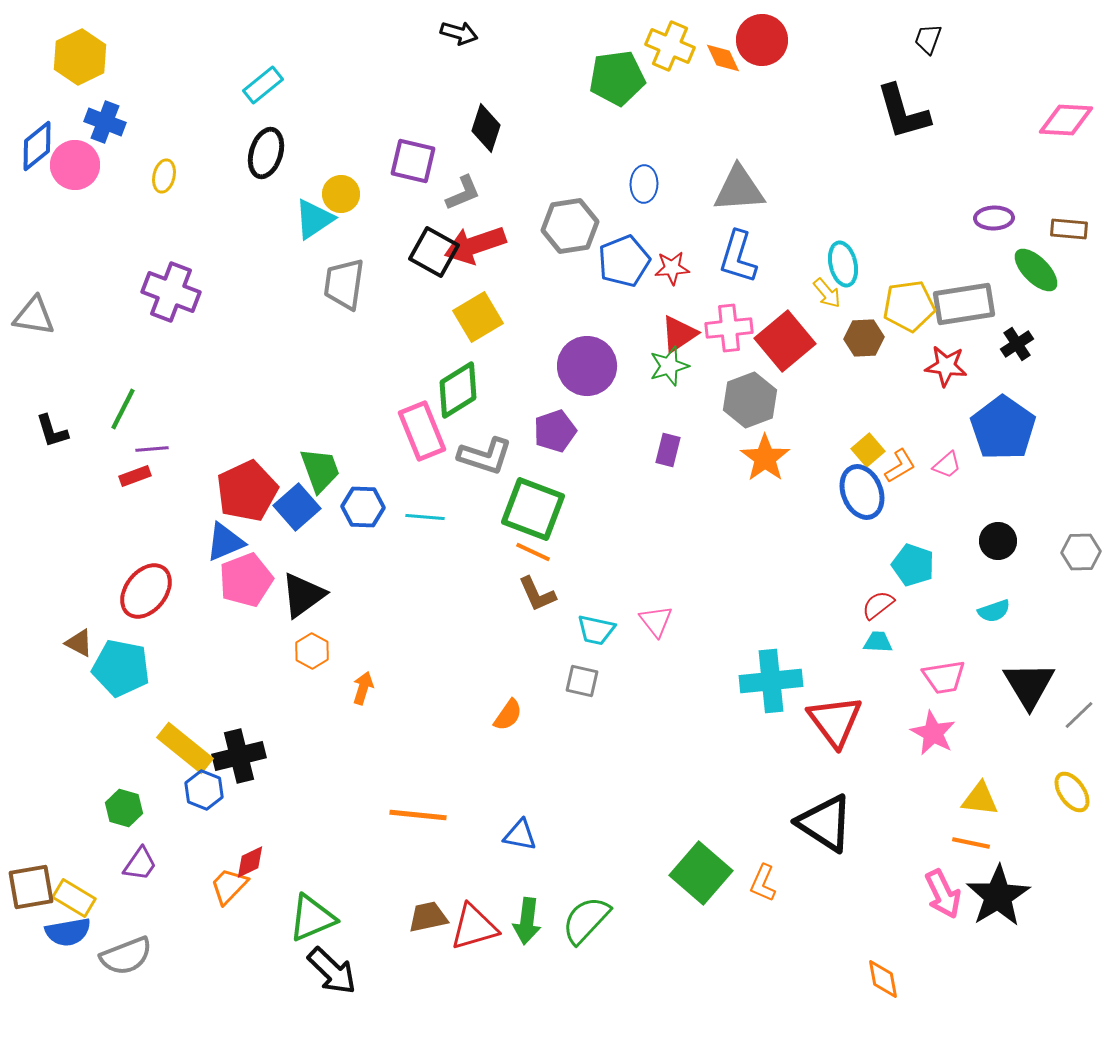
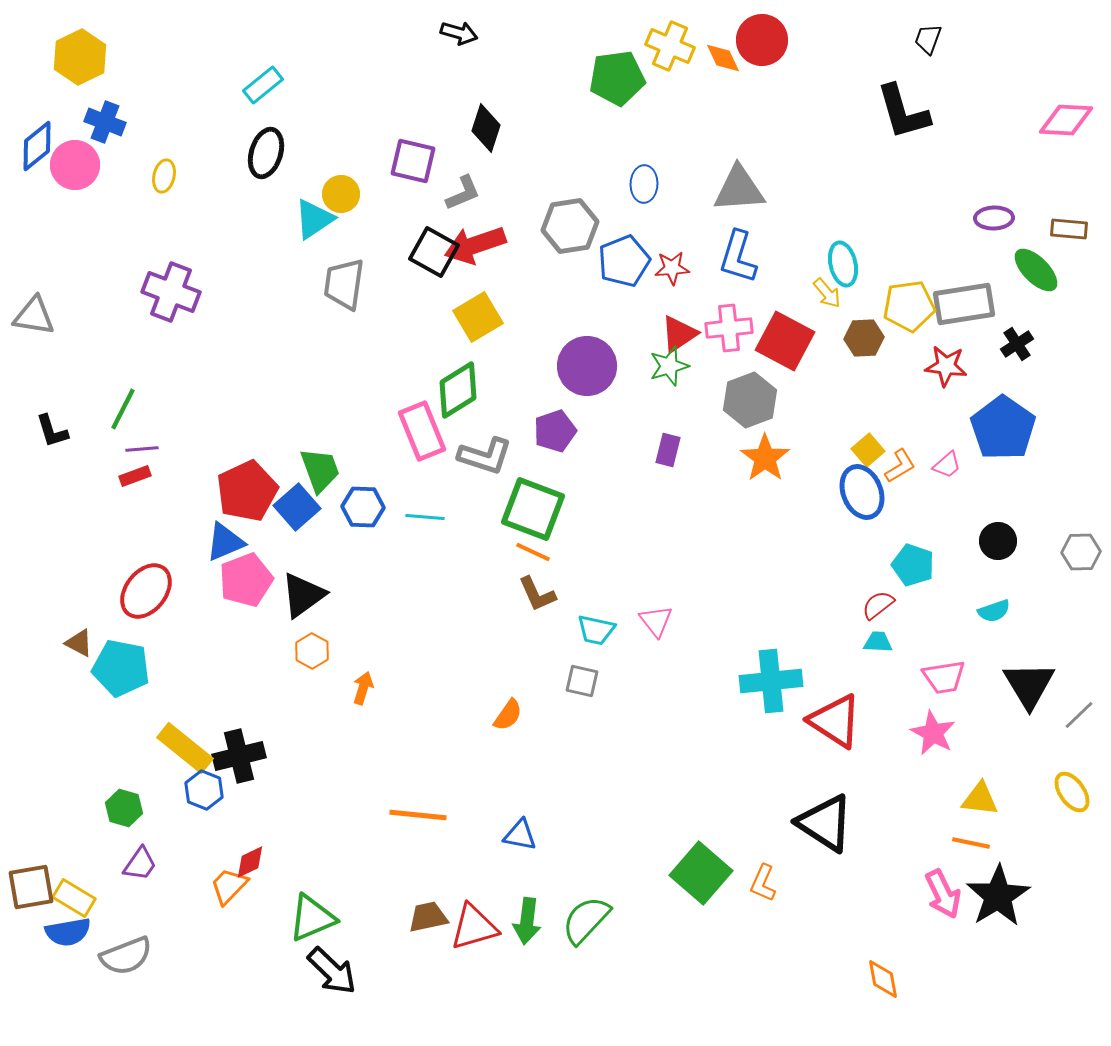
red square at (785, 341): rotated 22 degrees counterclockwise
purple line at (152, 449): moved 10 px left
red triangle at (835, 721): rotated 20 degrees counterclockwise
